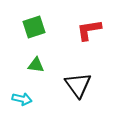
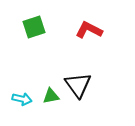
red L-shape: rotated 36 degrees clockwise
green triangle: moved 15 px right, 31 px down; rotated 18 degrees counterclockwise
